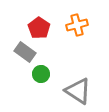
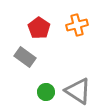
gray rectangle: moved 5 px down
green circle: moved 5 px right, 18 px down
